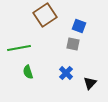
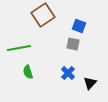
brown square: moved 2 px left
blue cross: moved 2 px right
